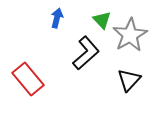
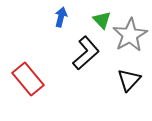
blue arrow: moved 4 px right, 1 px up
